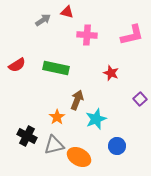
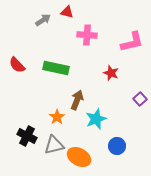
pink L-shape: moved 7 px down
red semicircle: rotated 78 degrees clockwise
